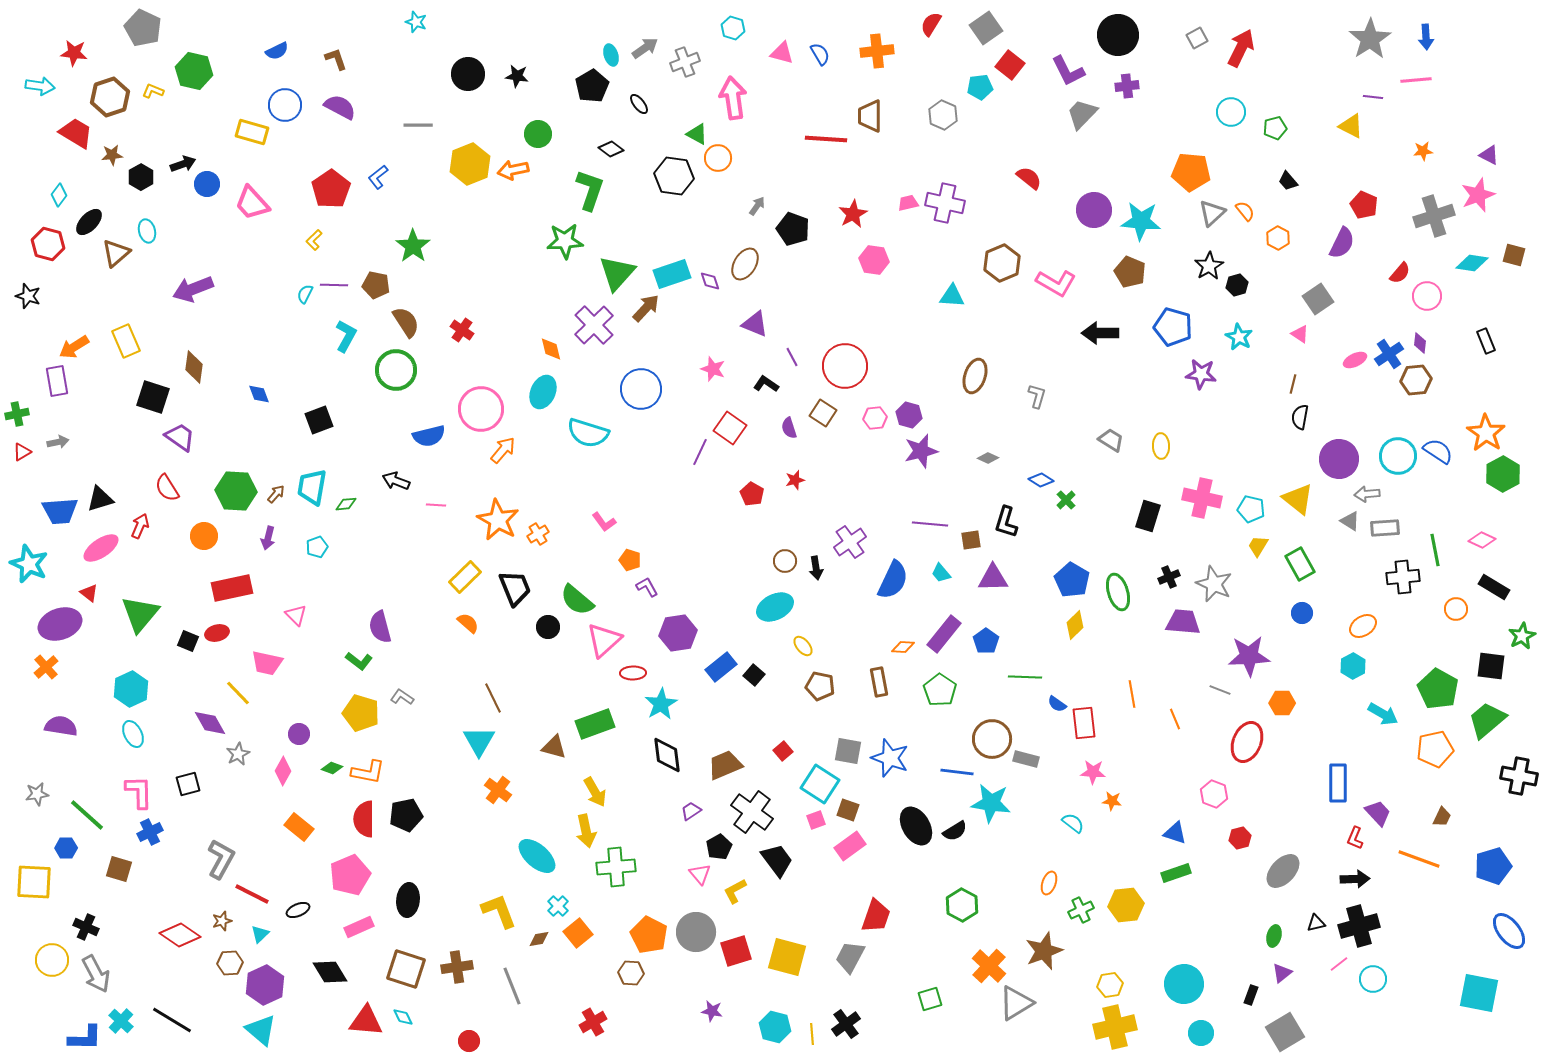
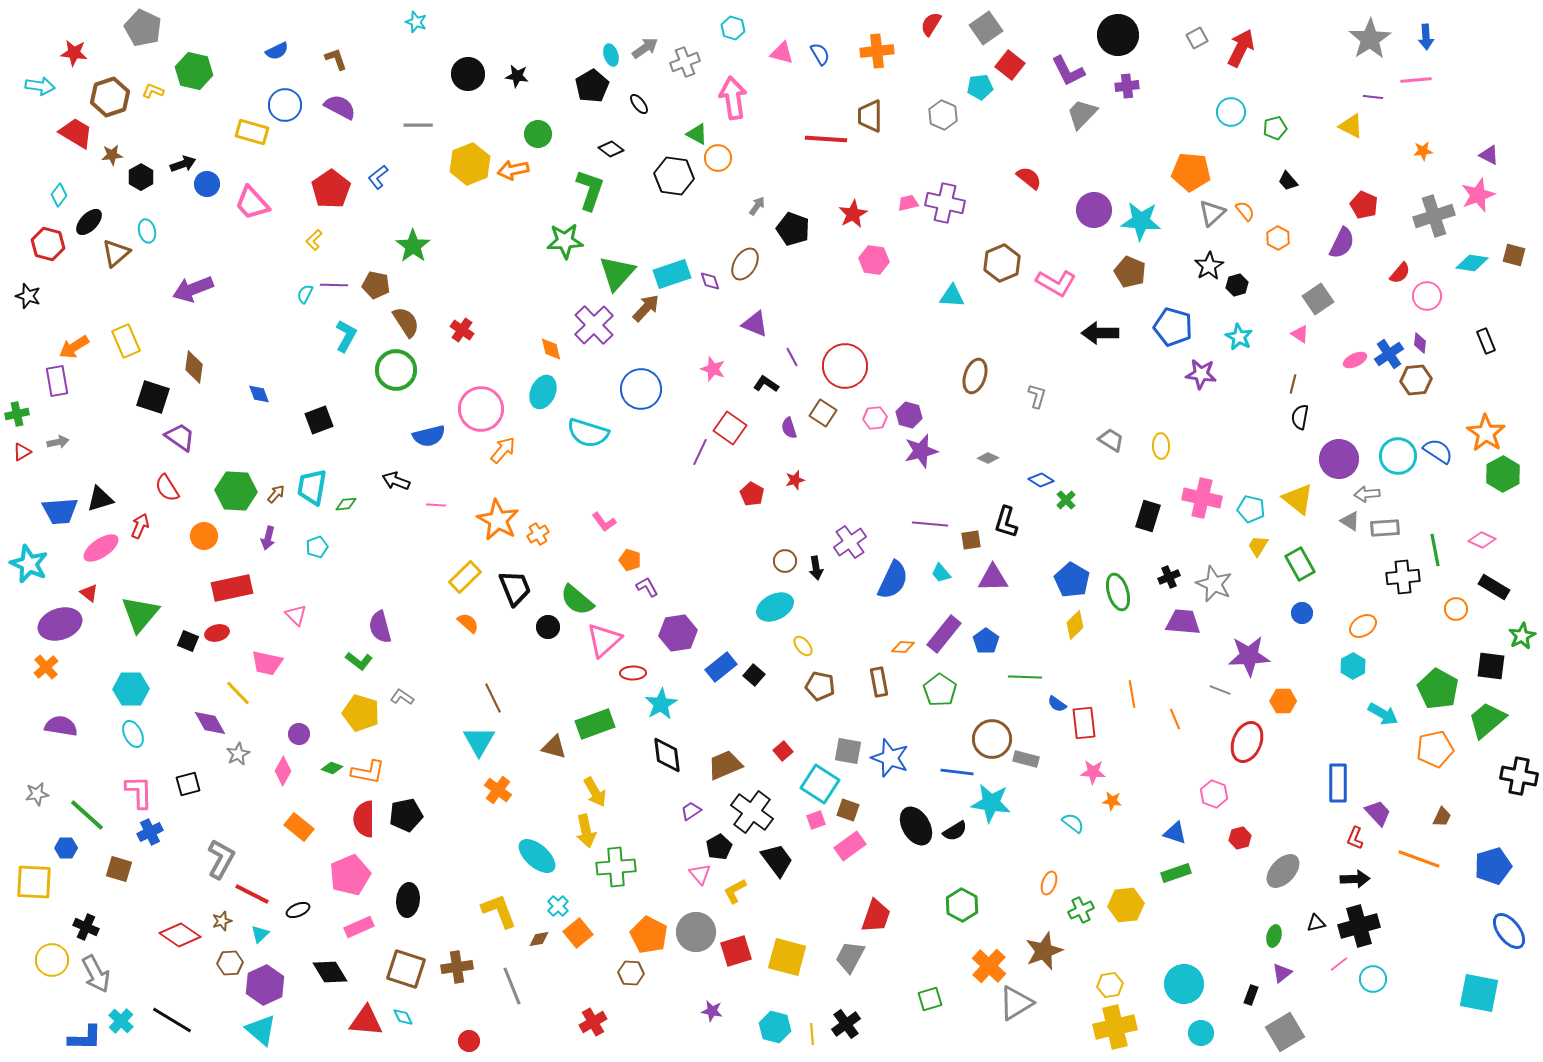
cyan hexagon at (131, 689): rotated 24 degrees clockwise
orange hexagon at (1282, 703): moved 1 px right, 2 px up
